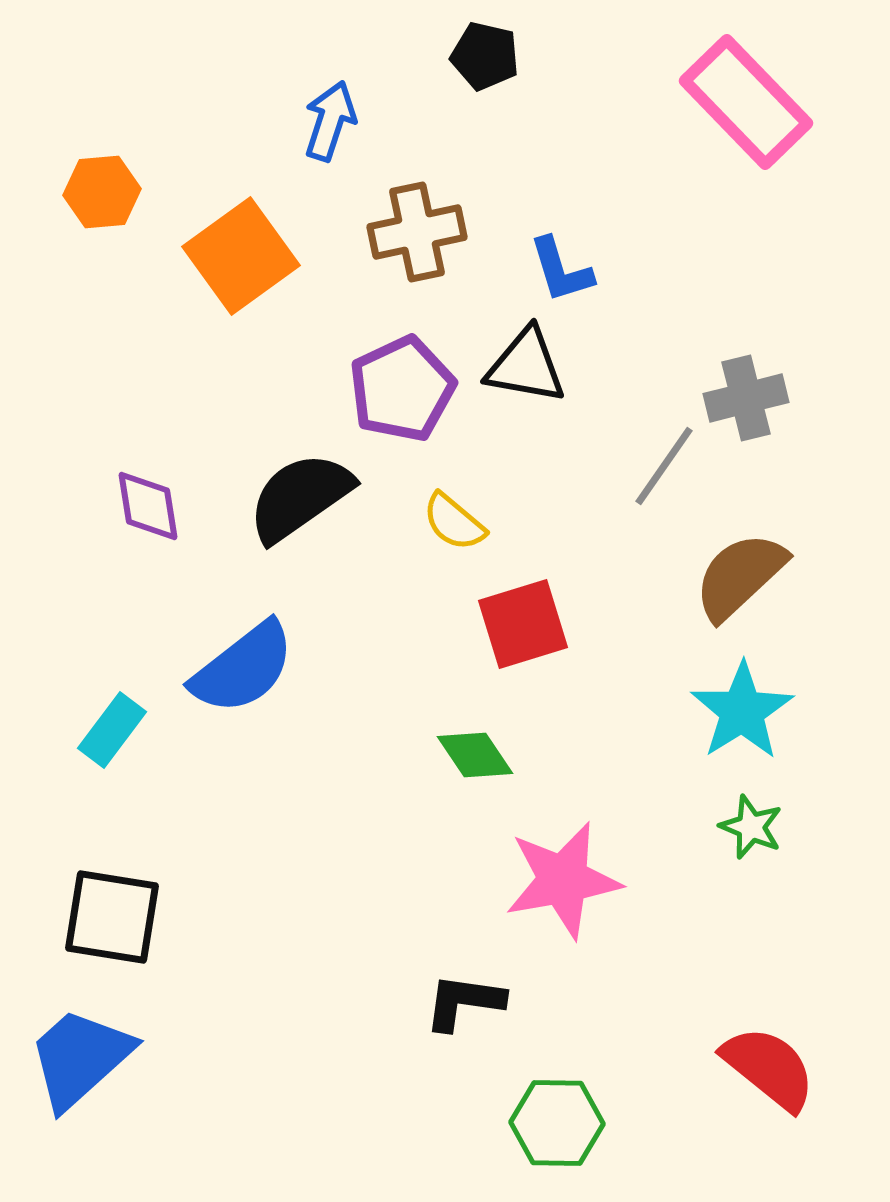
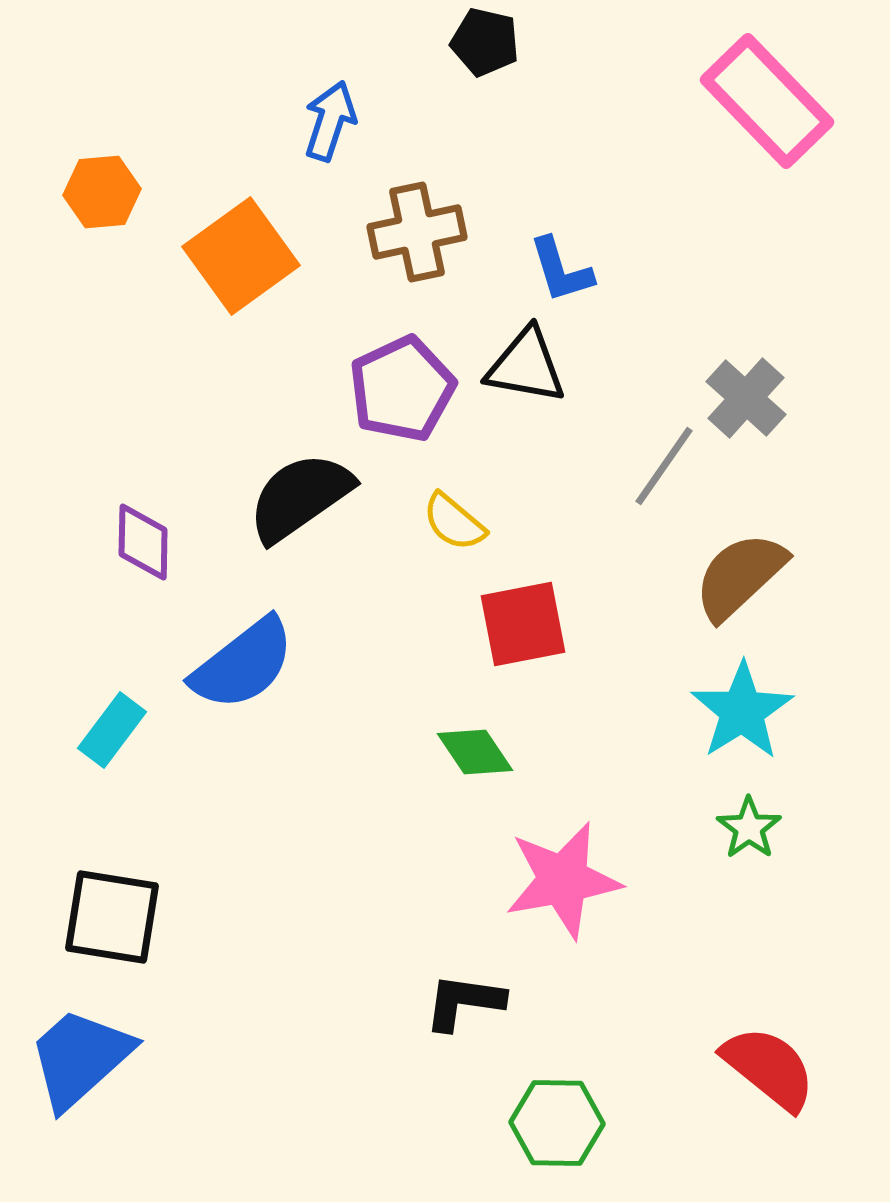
black pentagon: moved 14 px up
pink rectangle: moved 21 px right, 1 px up
gray cross: rotated 34 degrees counterclockwise
purple diamond: moved 5 px left, 36 px down; rotated 10 degrees clockwise
red square: rotated 6 degrees clockwise
blue semicircle: moved 4 px up
green diamond: moved 3 px up
green star: moved 2 px left, 1 px down; rotated 14 degrees clockwise
